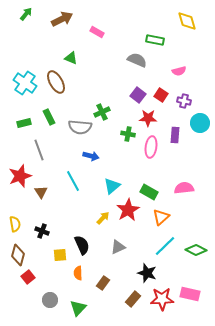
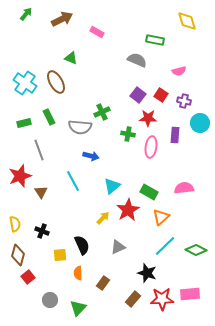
pink rectangle at (190, 294): rotated 18 degrees counterclockwise
